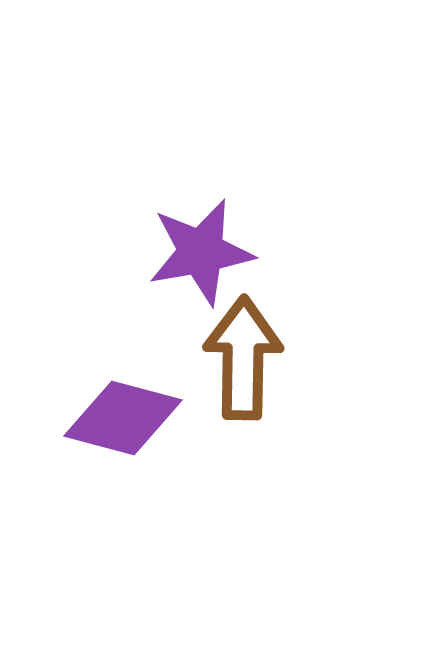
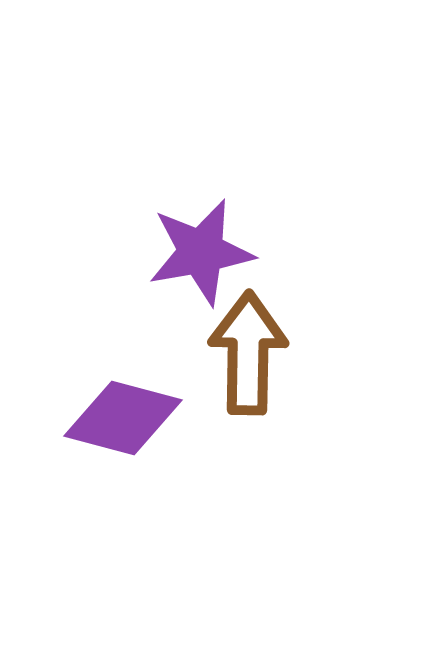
brown arrow: moved 5 px right, 5 px up
